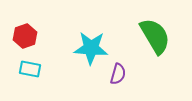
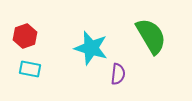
green semicircle: moved 4 px left
cyan star: rotated 12 degrees clockwise
purple semicircle: rotated 10 degrees counterclockwise
